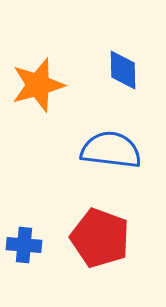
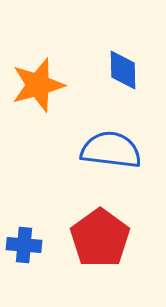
red pentagon: rotated 16 degrees clockwise
